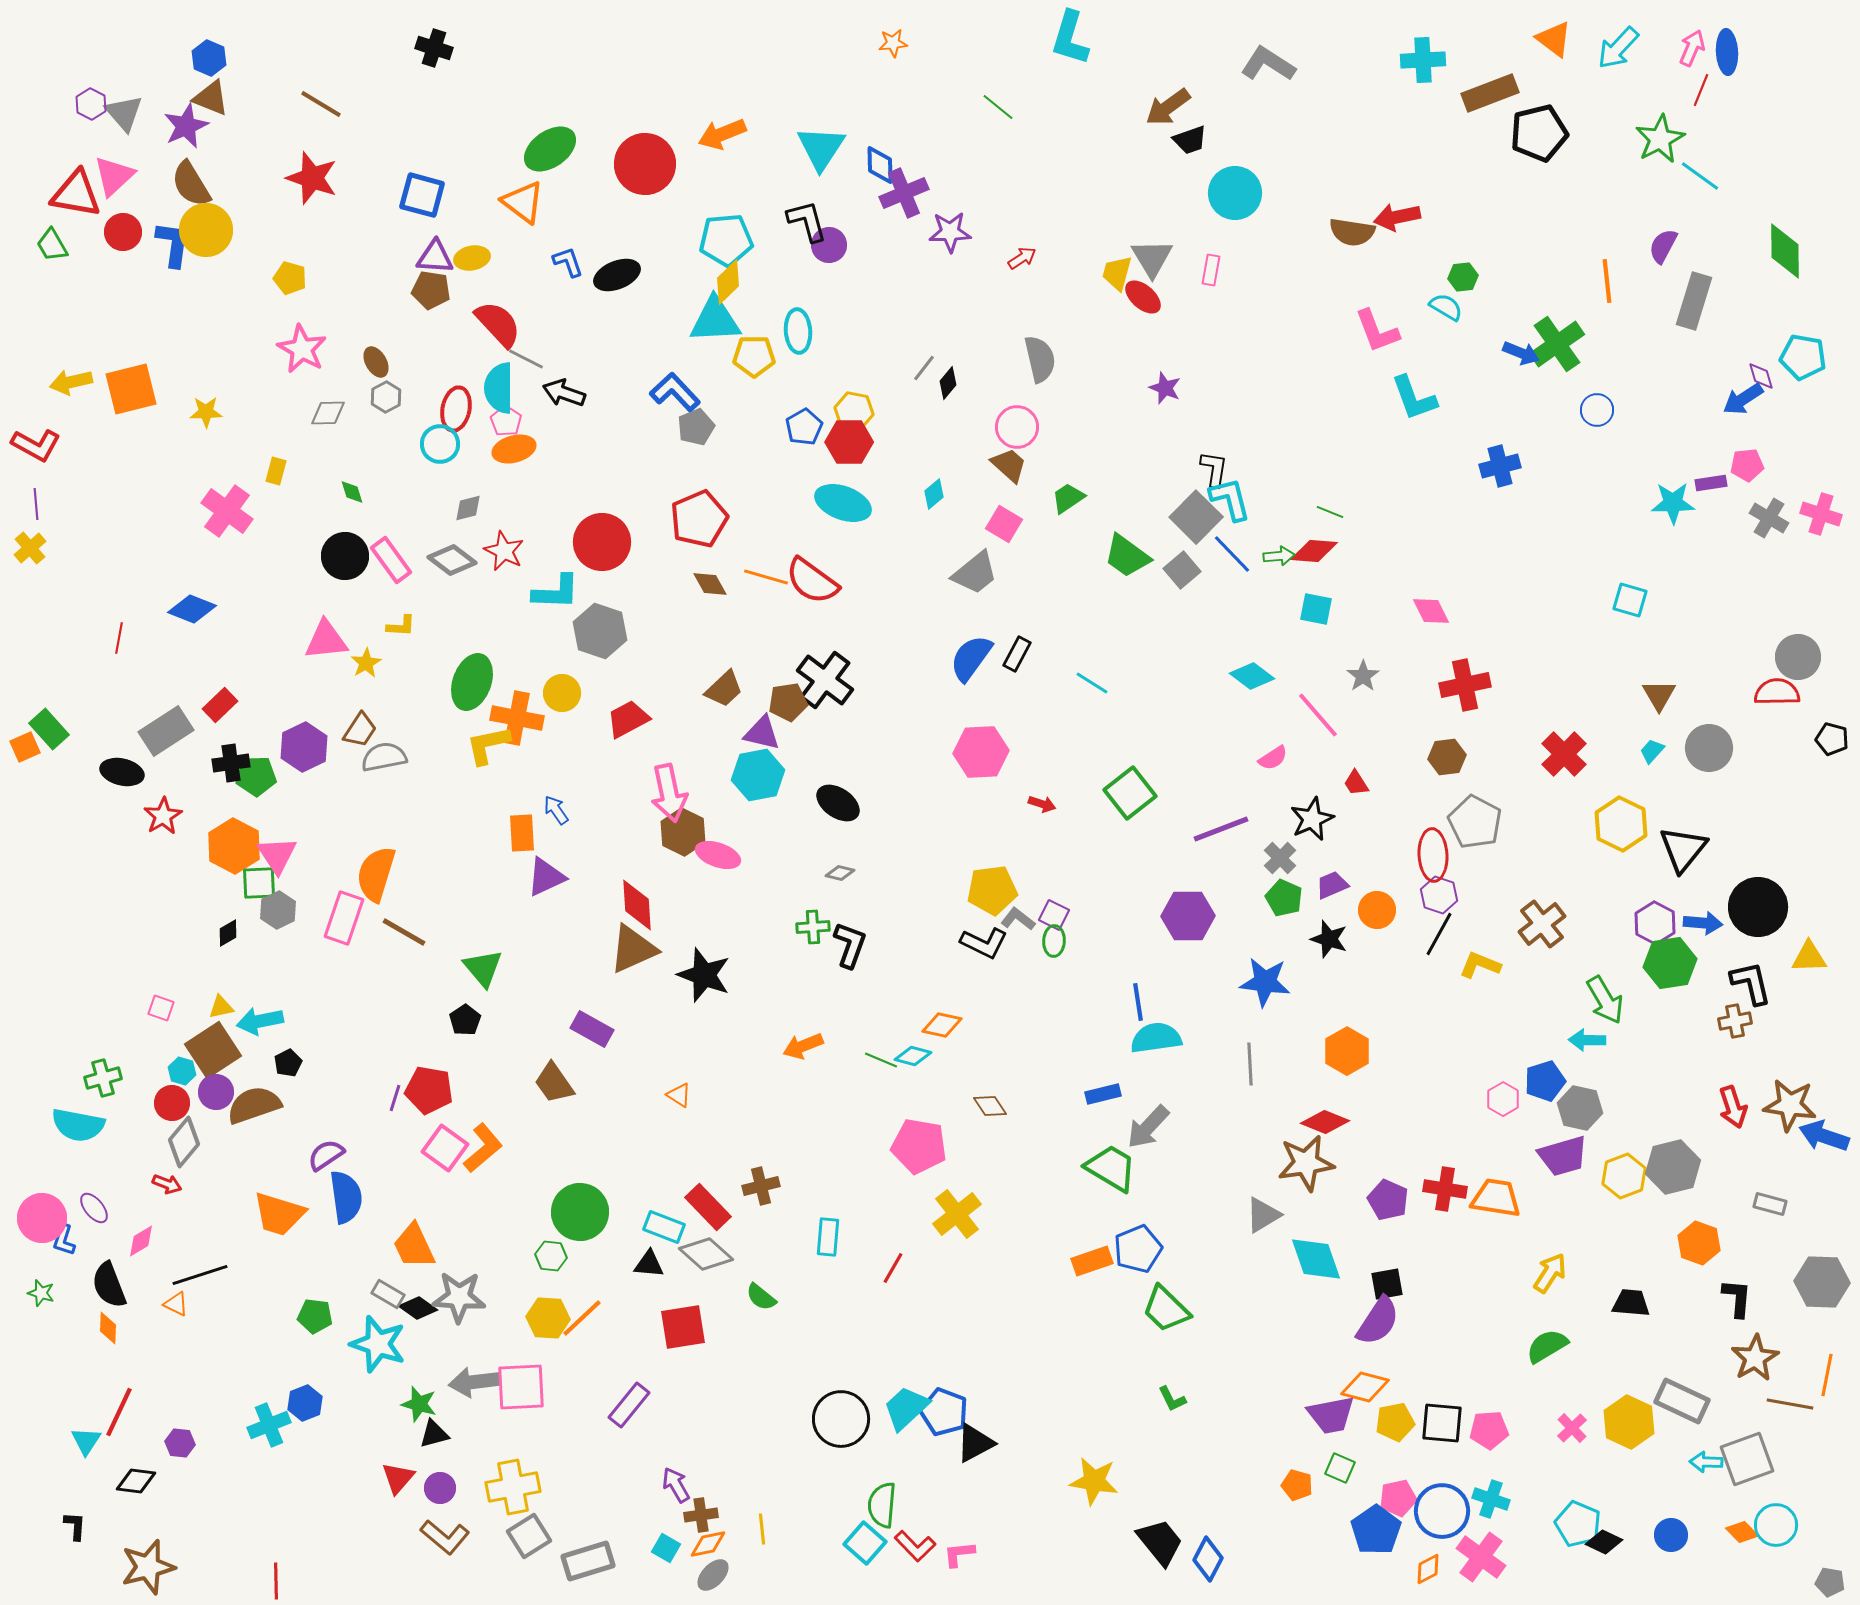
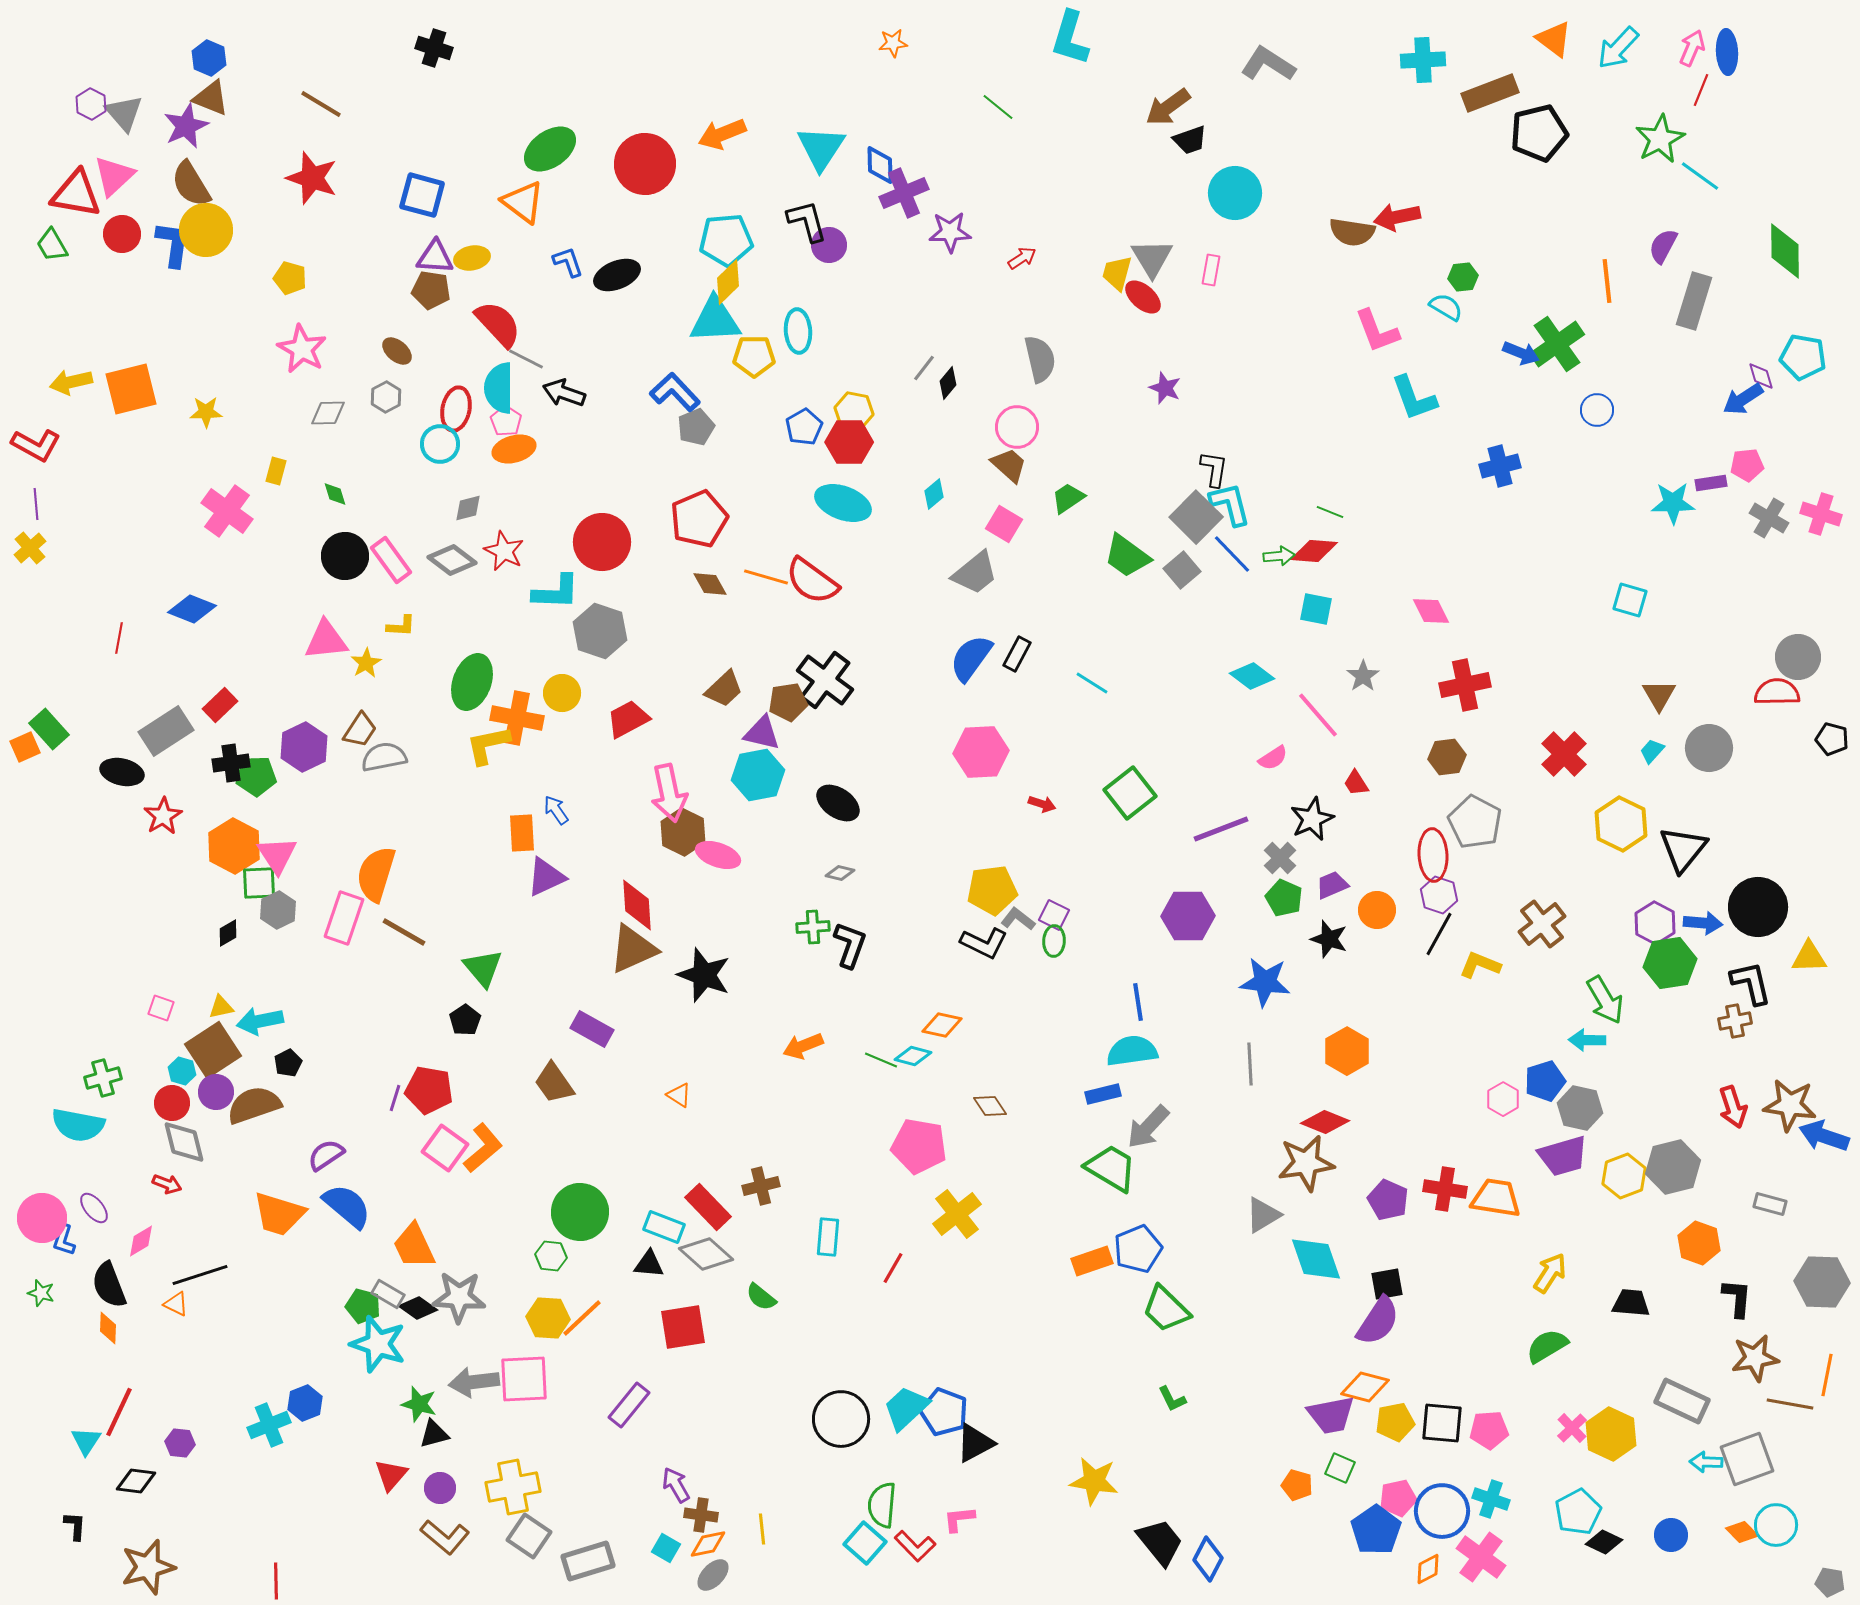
red circle at (123, 232): moved 1 px left, 2 px down
brown ellipse at (376, 362): moved 21 px right, 11 px up; rotated 20 degrees counterclockwise
green diamond at (352, 492): moved 17 px left, 2 px down
cyan L-shape at (1230, 499): moved 5 px down
cyan semicircle at (1156, 1038): moved 24 px left, 13 px down
gray diamond at (184, 1142): rotated 54 degrees counterclockwise
blue semicircle at (346, 1197): moved 1 px right, 9 px down; rotated 42 degrees counterclockwise
green pentagon at (315, 1316): moved 48 px right, 10 px up; rotated 8 degrees clockwise
brown star at (1755, 1358): rotated 21 degrees clockwise
pink square at (521, 1387): moved 3 px right, 8 px up
yellow hexagon at (1629, 1422): moved 18 px left, 12 px down
red triangle at (398, 1478): moved 7 px left, 3 px up
brown cross at (701, 1515): rotated 16 degrees clockwise
cyan pentagon at (1578, 1524): moved 12 px up; rotated 21 degrees clockwise
gray square at (529, 1536): rotated 24 degrees counterclockwise
pink L-shape at (959, 1554): moved 35 px up
